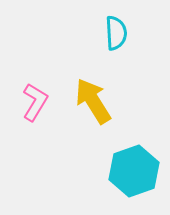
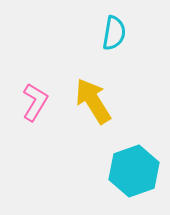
cyan semicircle: moved 2 px left; rotated 12 degrees clockwise
